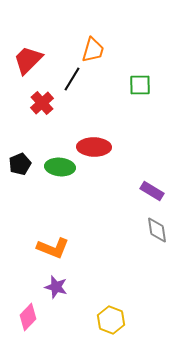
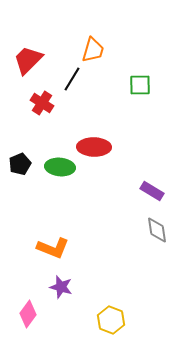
red cross: rotated 15 degrees counterclockwise
purple star: moved 5 px right
pink diamond: moved 3 px up; rotated 8 degrees counterclockwise
